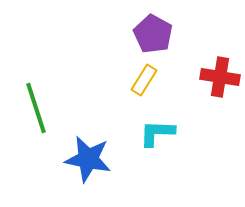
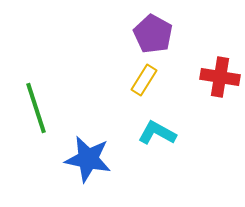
cyan L-shape: rotated 27 degrees clockwise
